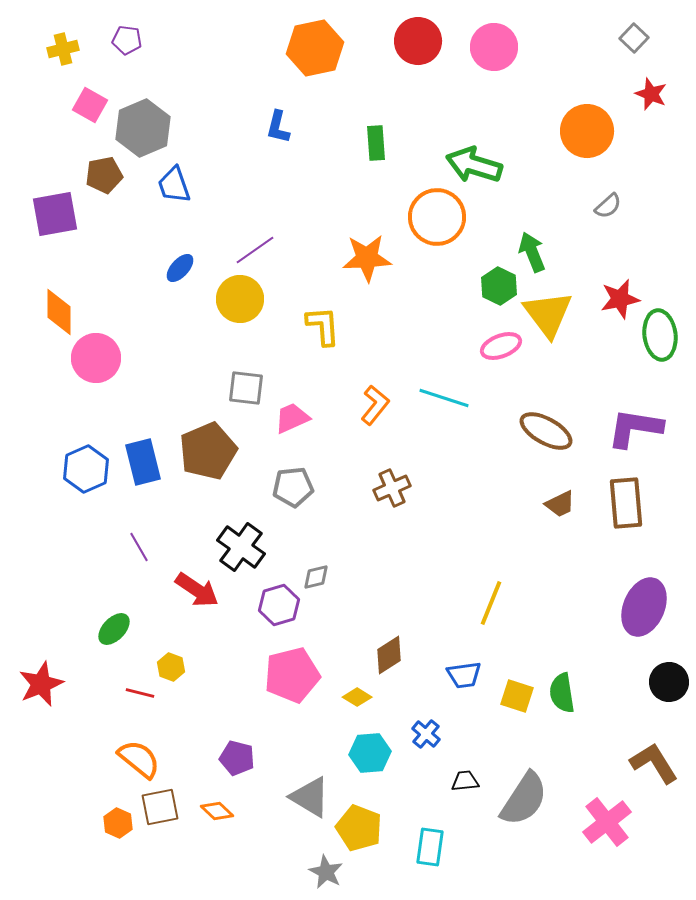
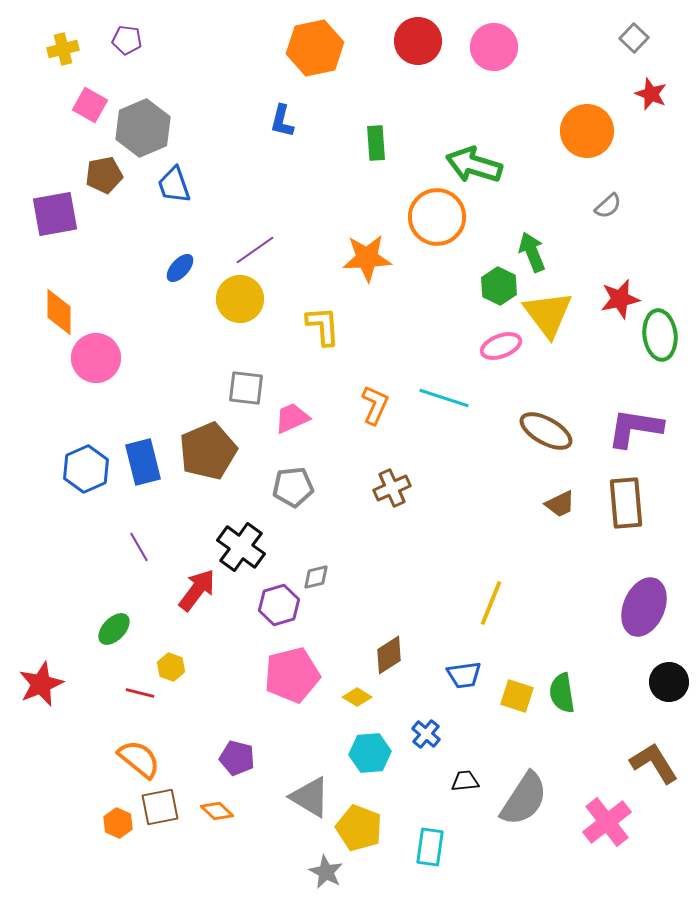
blue L-shape at (278, 127): moved 4 px right, 6 px up
orange L-shape at (375, 405): rotated 15 degrees counterclockwise
red arrow at (197, 590): rotated 87 degrees counterclockwise
